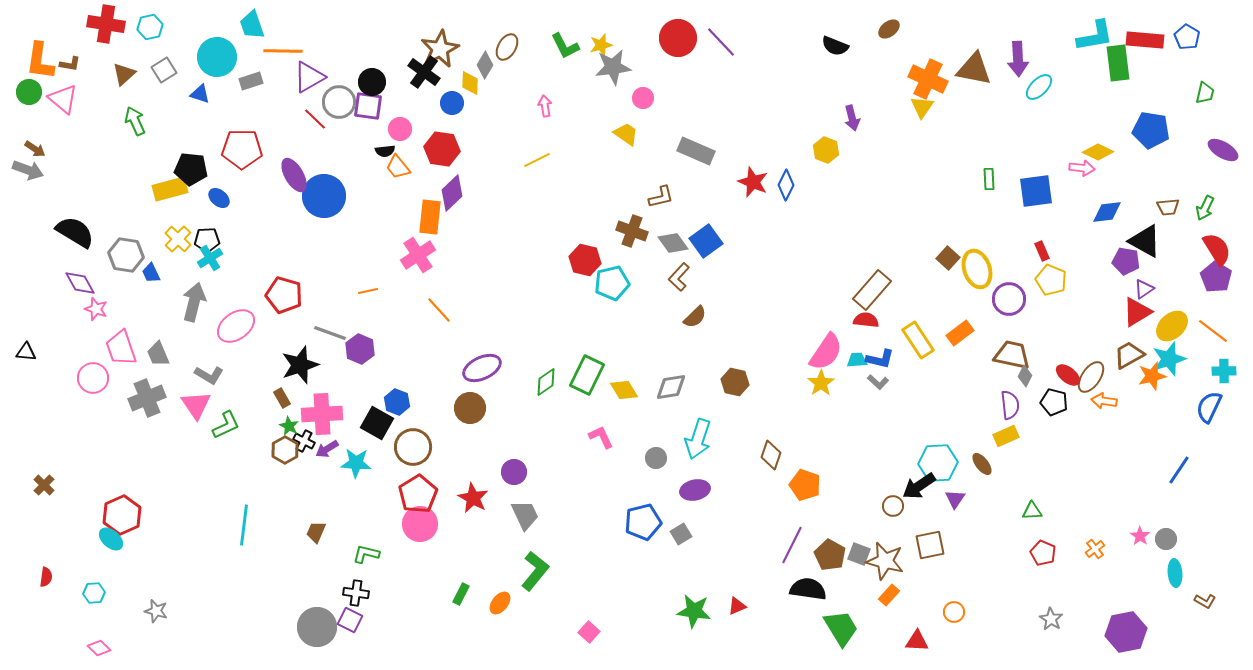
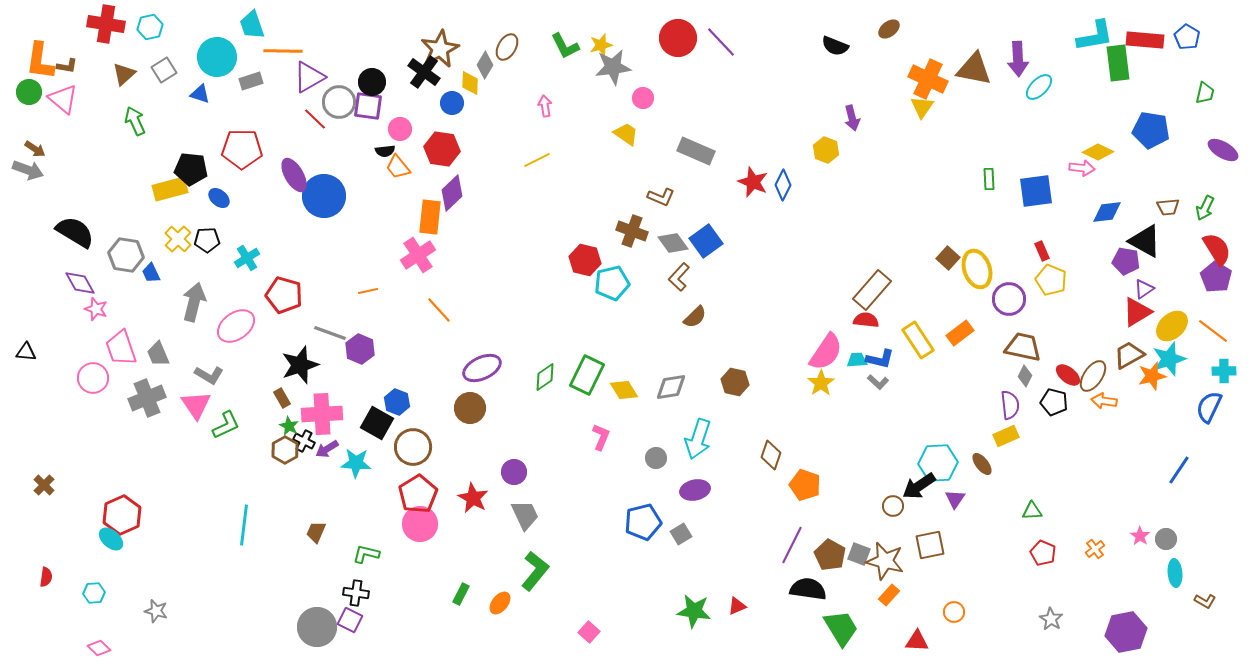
brown L-shape at (70, 64): moved 3 px left, 2 px down
blue diamond at (786, 185): moved 3 px left
brown L-shape at (661, 197): rotated 36 degrees clockwise
cyan cross at (210, 258): moved 37 px right
brown trapezoid at (1012, 355): moved 11 px right, 8 px up
brown ellipse at (1091, 377): moved 2 px right, 1 px up
green diamond at (546, 382): moved 1 px left, 5 px up
pink L-shape at (601, 437): rotated 48 degrees clockwise
